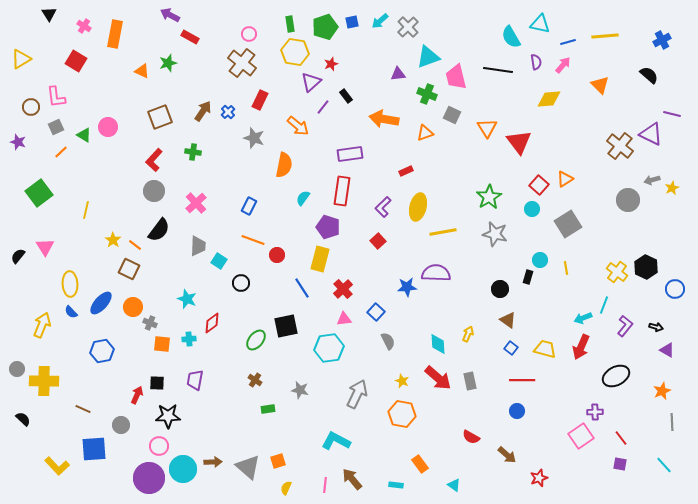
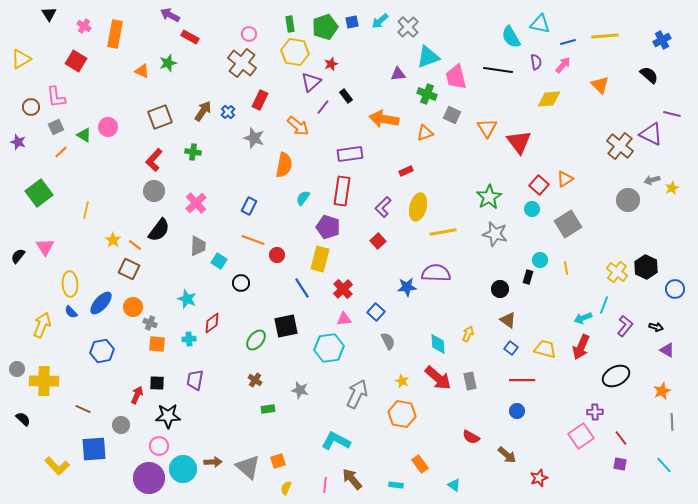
orange square at (162, 344): moved 5 px left
